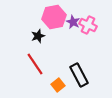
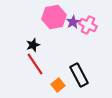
purple star: rotated 16 degrees clockwise
black star: moved 5 px left, 9 px down
